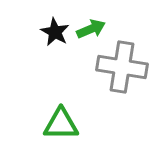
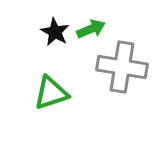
green triangle: moved 10 px left, 31 px up; rotated 18 degrees counterclockwise
